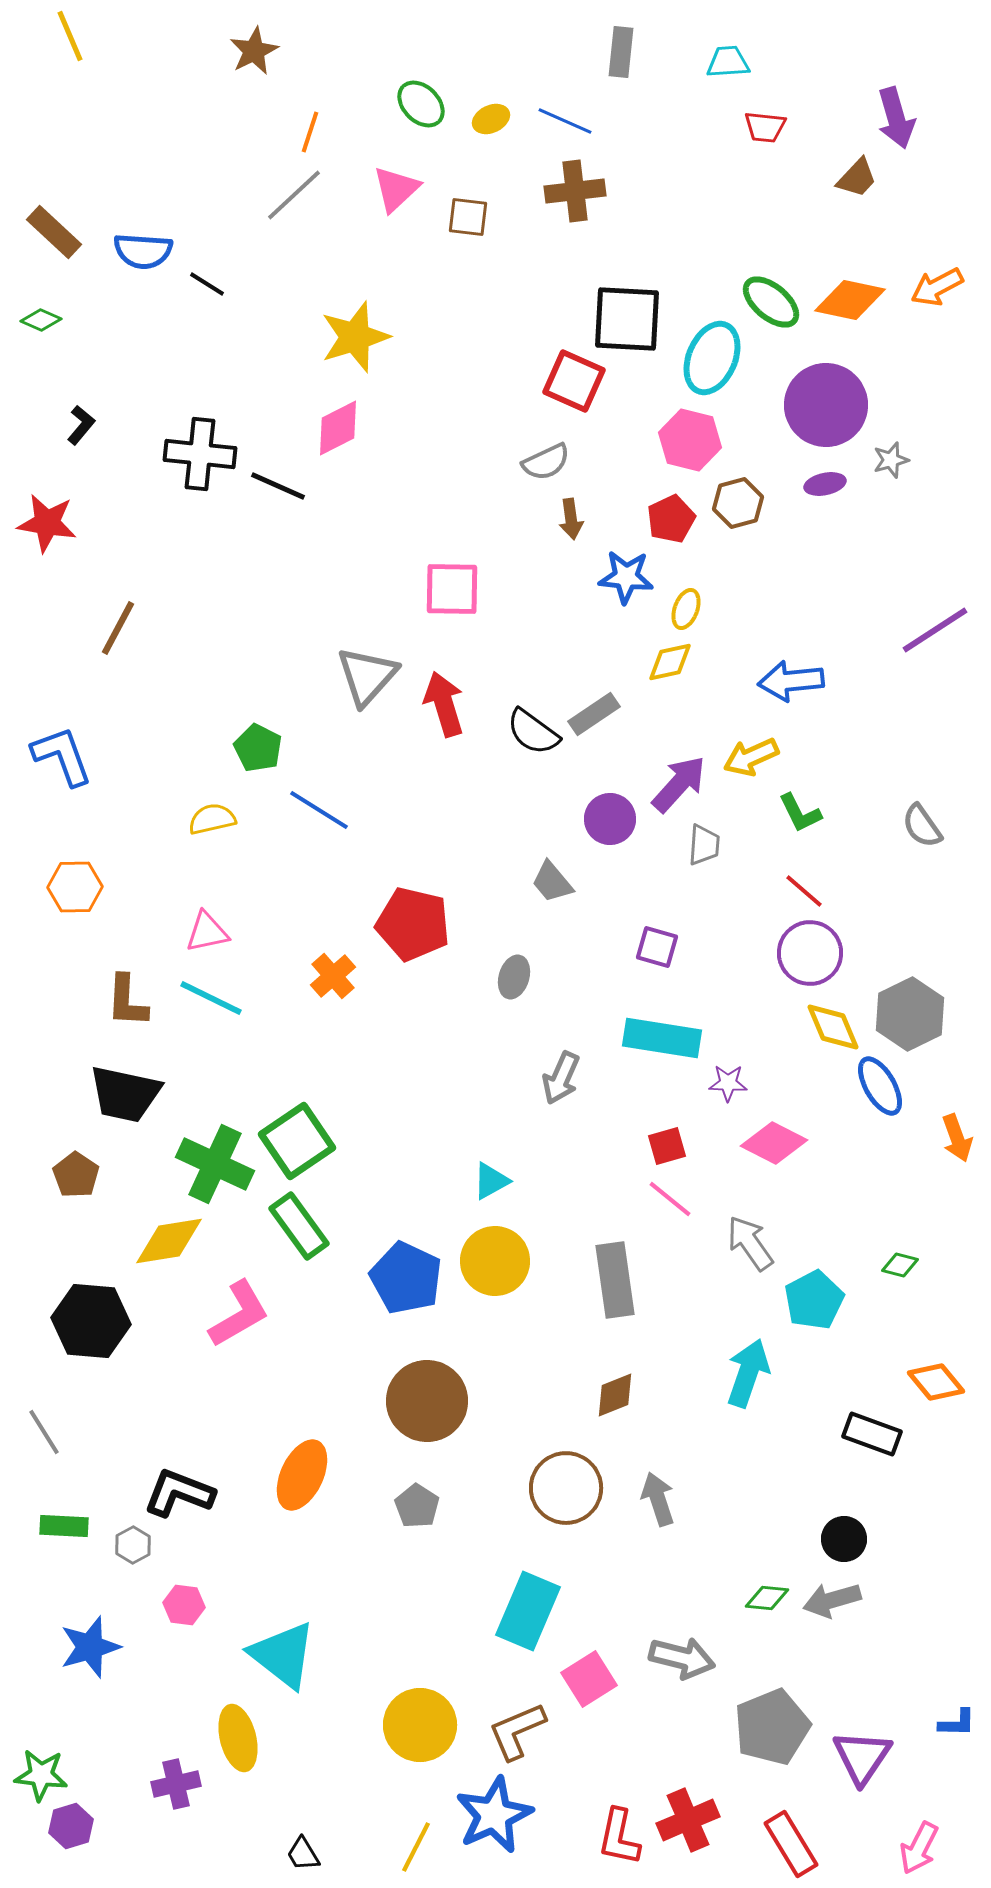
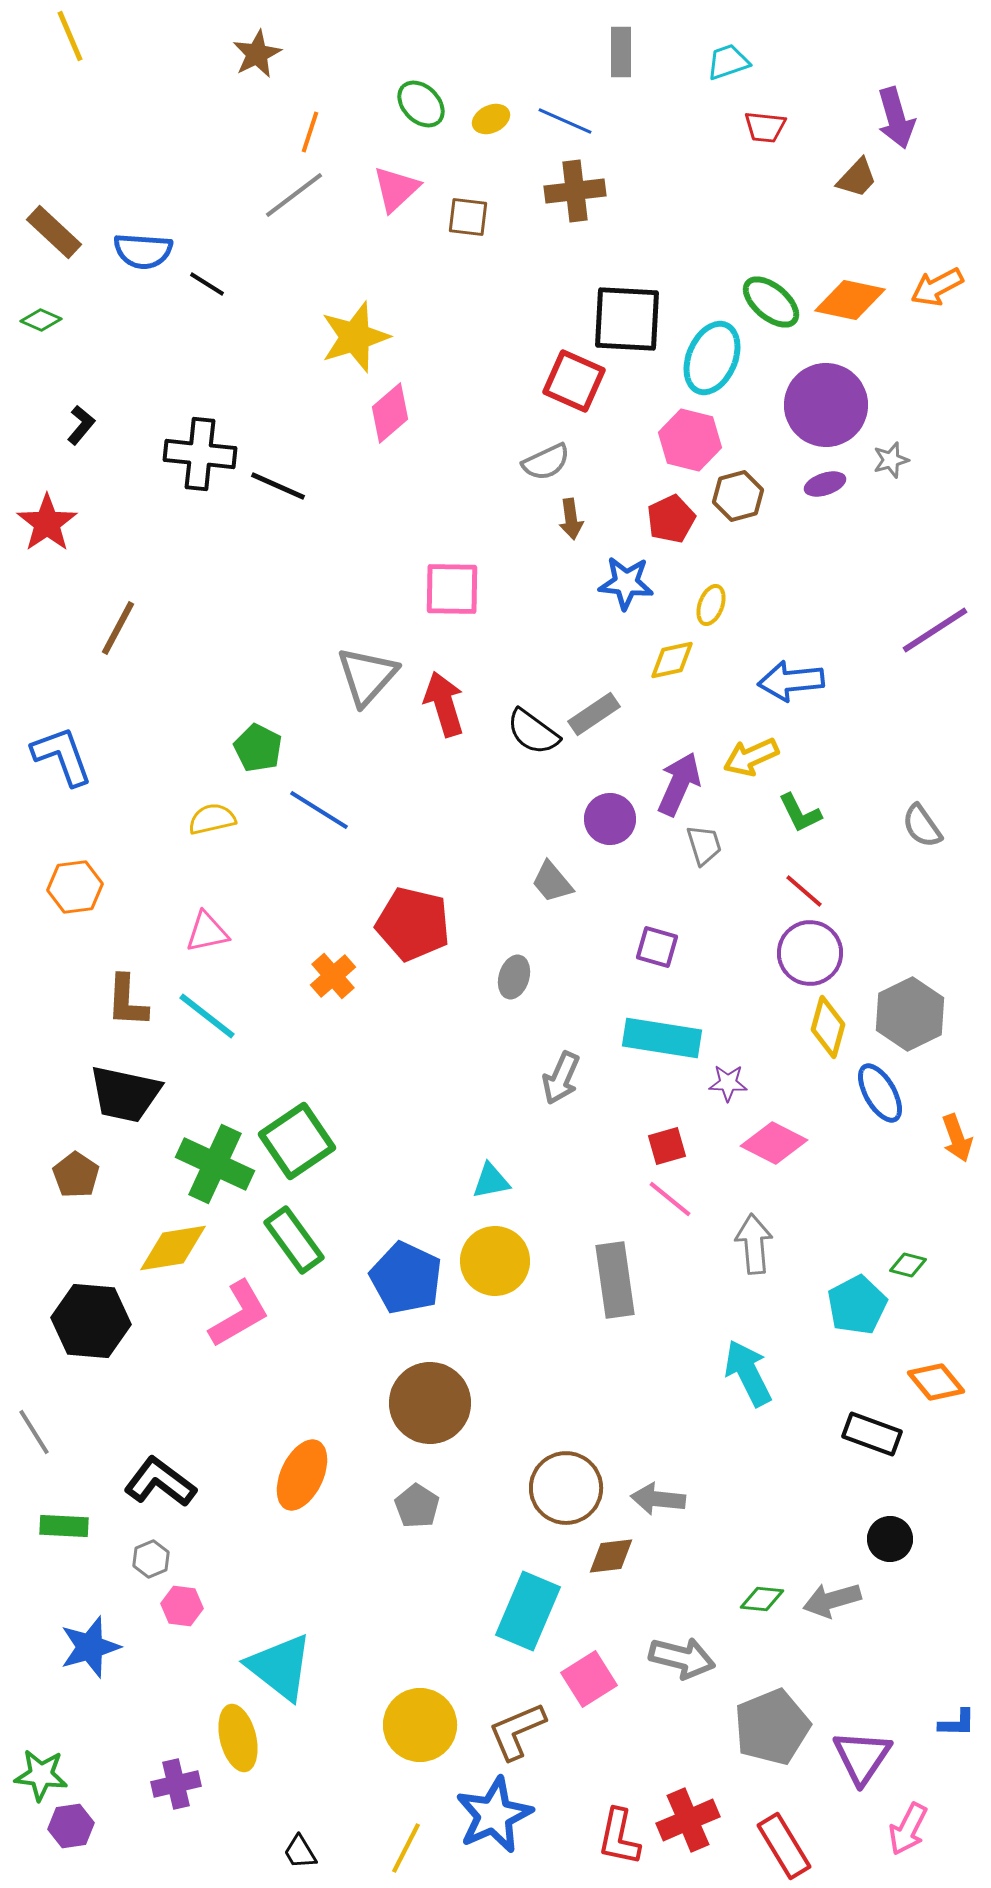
brown star at (254, 51): moved 3 px right, 3 px down
gray rectangle at (621, 52): rotated 6 degrees counterclockwise
cyan trapezoid at (728, 62): rotated 15 degrees counterclockwise
gray line at (294, 195): rotated 6 degrees clockwise
pink diamond at (338, 428): moved 52 px right, 15 px up; rotated 14 degrees counterclockwise
purple ellipse at (825, 484): rotated 6 degrees counterclockwise
brown hexagon at (738, 503): moved 7 px up
red star at (47, 523): rotated 28 degrees clockwise
blue star at (626, 577): moved 6 px down
yellow ellipse at (686, 609): moved 25 px right, 4 px up
yellow diamond at (670, 662): moved 2 px right, 2 px up
purple arrow at (679, 784): rotated 18 degrees counterclockwise
gray trapezoid at (704, 845): rotated 21 degrees counterclockwise
orange hexagon at (75, 887): rotated 6 degrees counterclockwise
cyan line at (211, 998): moved 4 px left, 18 px down; rotated 12 degrees clockwise
yellow diamond at (833, 1027): moved 5 px left; rotated 38 degrees clockwise
blue ellipse at (880, 1086): moved 7 px down
cyan triangle at (491, 1181): rotated 18 degrees clockwise
green rectangle at (299, 1226): moved 5 px left, 14 px down
yellow diamond at (169, 1241): moved 4 px right, 7 px down
gray arrow at (750, 1243): moved 4 px right, 1 px down; rotated 30 degrees clockwise
green diamond at (900, 1265): moved 8 px right
cyan pentagon at (814, 1300): moved 43 px right, 5 px down
cyan arrow at (748, 1373): rotated 46 degrees counterclockwise
brown diamond at (615, 1395): moved 4 px left, 161 px down; rotated 15 degrees clockwise
brown circle at (427, 1401): moved 3 px right, 2 px down
gray line at (44, 1432): moved 10 px left
black L-shape at (179, 1493): moved 19 px left, 11 px up; rotated 16 degrees clockwise
gray arrow at (658, 1499): rotated 66 degrees counterclockwise
black circle at (844, 1539): moved 46 px right
gray hexagon at (133, 1545): moved 18 px right, 14 px down; rotated 6 degrees clockwise
green diamond at (767, 1598): moved 5 px left, 1 px down
pink hexagon at (184, 1605): moved 2 px left, 1 px down
cyan triangle at (283, 1655): moved 3 px left, 12 px down
purple hexagon at (71, 1826): rotated 9 degrees clockwise
red rectangle at (791, 1844): moved 7 px left, 2 px down
yellow line at (416, 1847): moved 10 px left, 1 px down
pink arrow at (919, 1848): moved 11 px left, 19 px up
black trapezoid at (303, 1854): moved 3 px left, 2 px up
